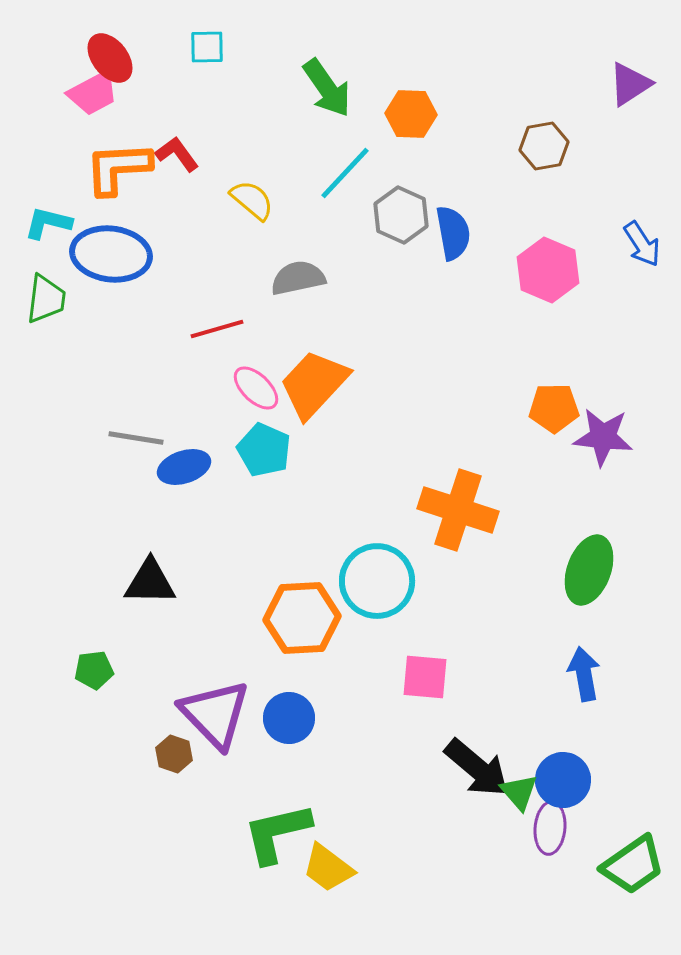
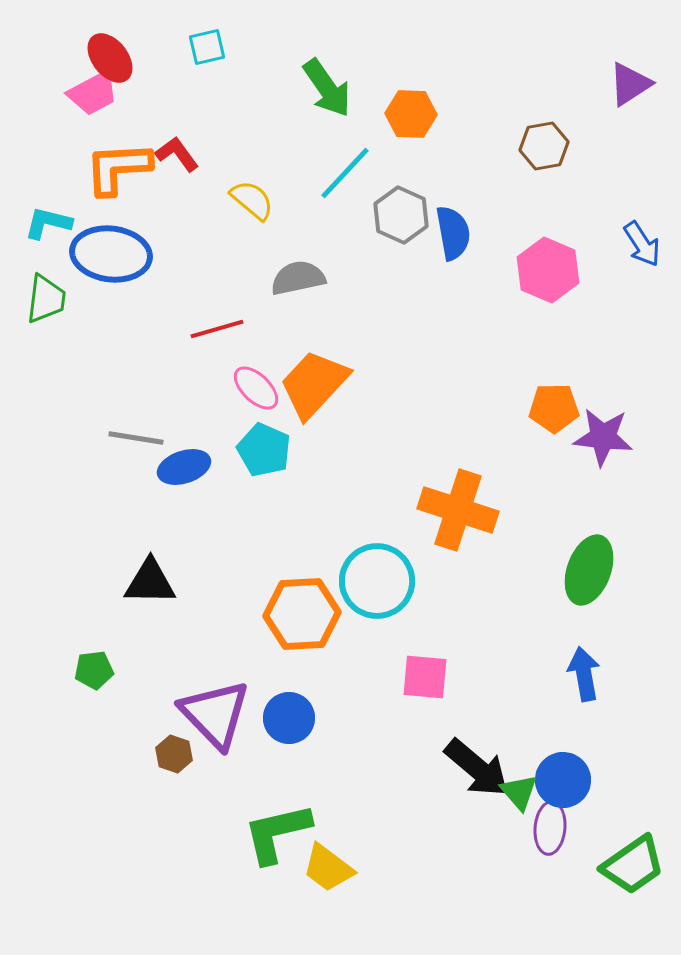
cyan square at (207, 47): rotated 12 degrees counterclockwise
orange hexagon at (302, 618): moved 4 px up
